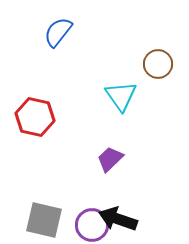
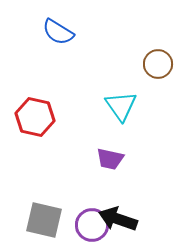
blue semicircle: rotated 96 degrees counterclockwise
cyan triangle: moved 10 px down
purple trapezoid: rotated 124 degrees counterclockwise
